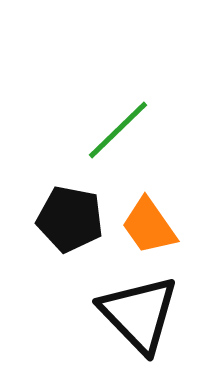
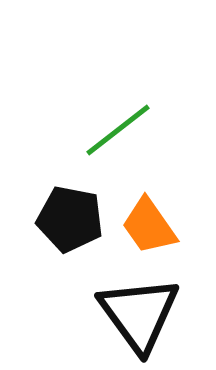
green line: rotated 6 degrees clockwise
black triangle: rotated 8 degrees clockwise
